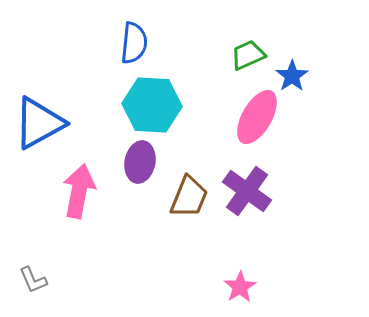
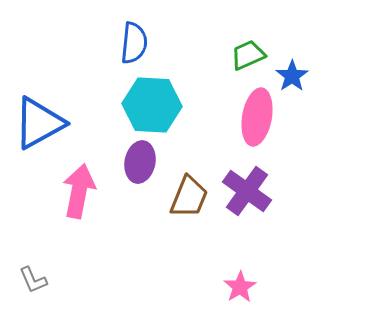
pink ellipse: rotated 20 degrees counterclockwise
